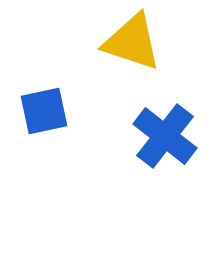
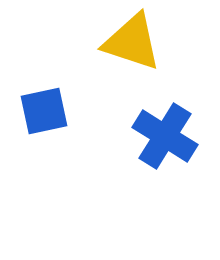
blue cross: rotated 6 degrees counterclockwise
